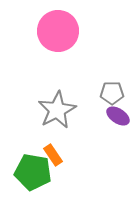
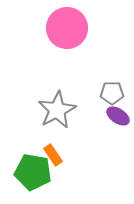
pink circle: moved 9 px right, 3 px up
